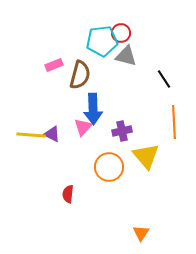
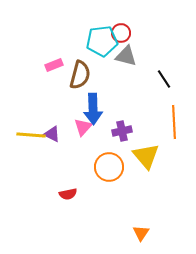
red semicircle: rotated 108 degrees counterclockwise
